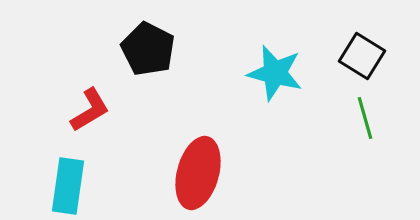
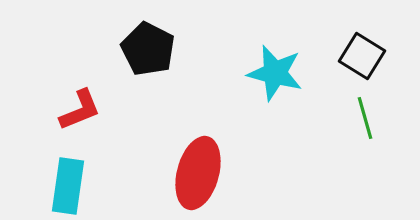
red L-shape: moved 10 px left; rotated 9 degrees clockwise
